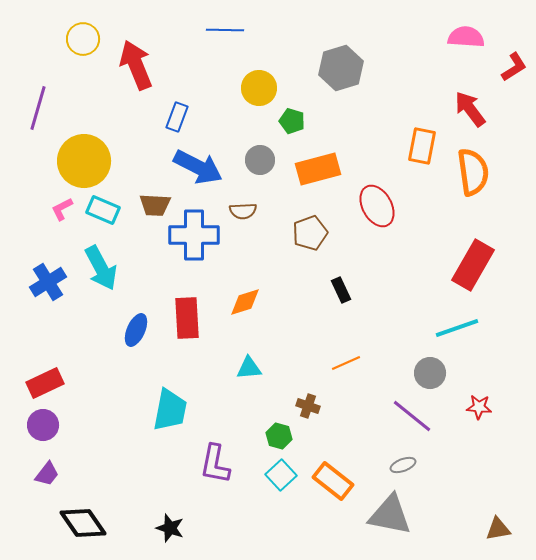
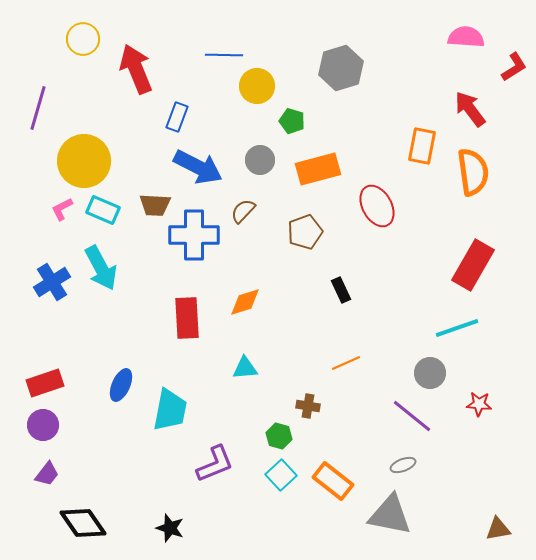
blue line at (225, 30): moved 1 px left, 25 px down
red arrow at (136, 65): moved 4 px down
yellow circle at (259, 88): moved 2 px left, 2 px up
brown semicircle at (243, 211): rotated 136 degrees clockwise
brown pentagon at (310, 233): moved 5 px left, 1 px up
blue cross at (48, 282): moved 4 px right
blue ellipse at (136, 330): moved 15 px left, 55 px down
cyan triangle at (249, 368): moved 4 px left
red rectangle at (45, 383): rotated 6 degrees clockwise
brown cross at (308, 406): rotated 10 degrees counterclockwise
red star at (479, 407): moved 3 px up
purple L-shape at (215, 464): rotated 123 degrees counterclockwise
